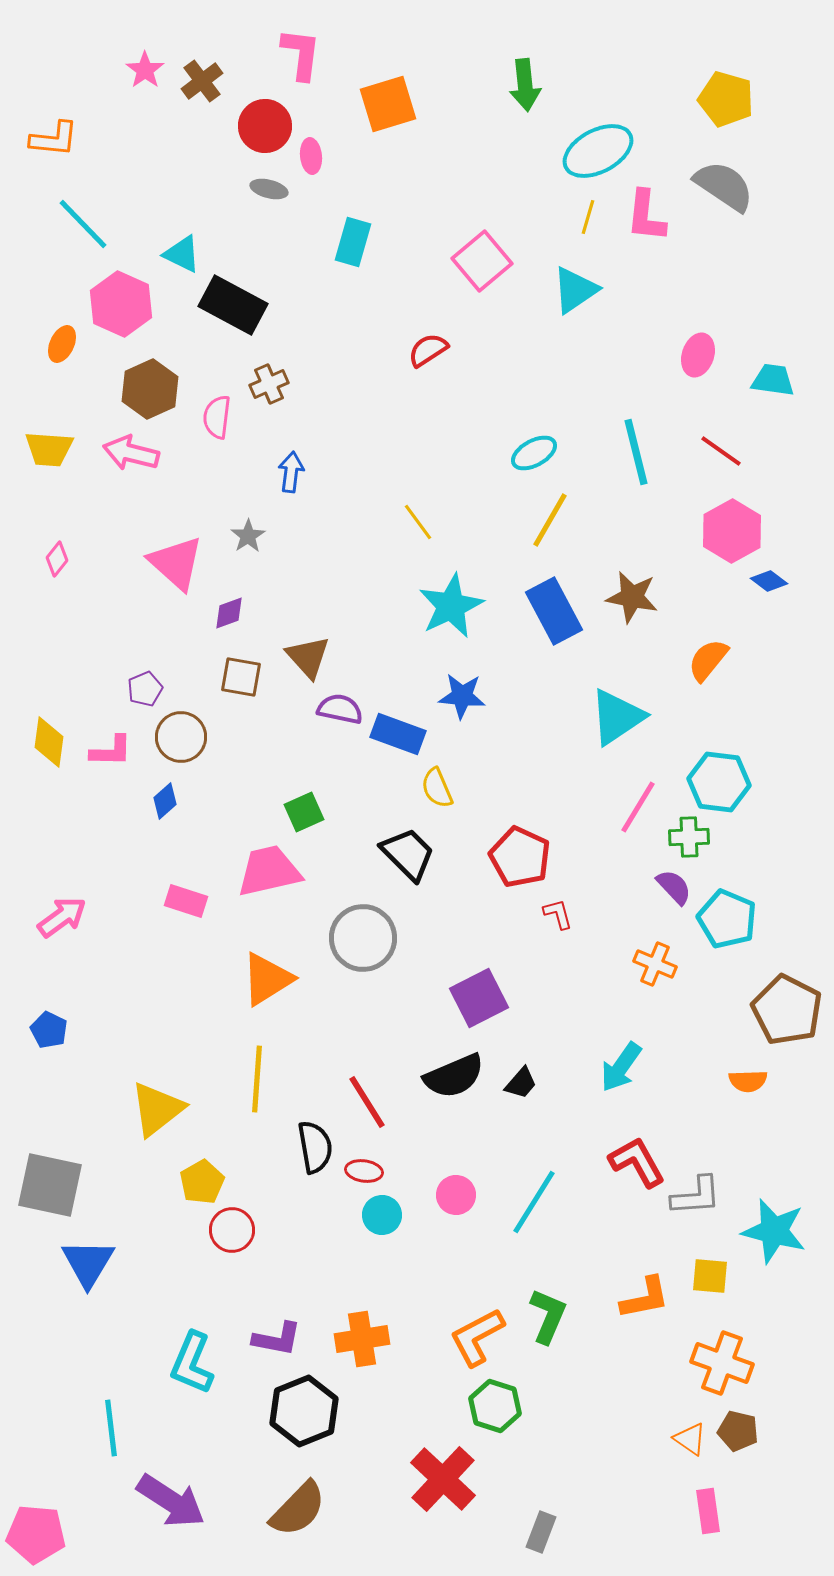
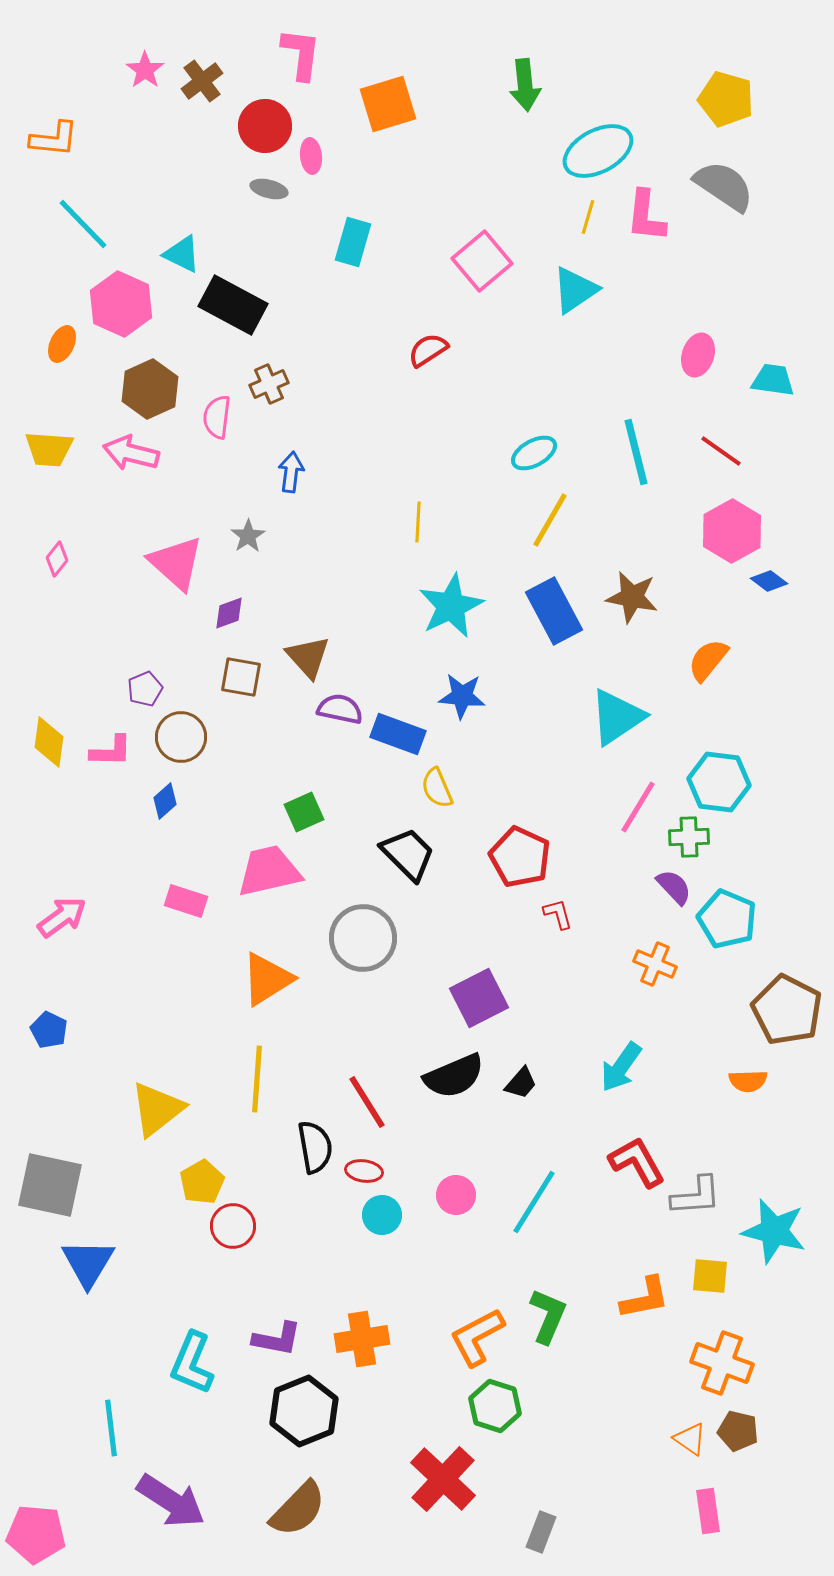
yellow line at (418, 522): rotated 39 degrees clockwise
red circle at (232, 1230): moved 1 px right, 4 px up
